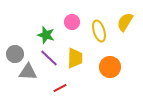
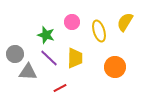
orange circle: moved 5 px right
